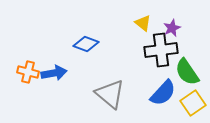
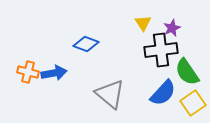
yellow triangle: rotated 18 degrees clockwise
